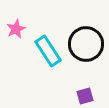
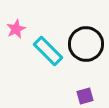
cyan rectangle: rotated 12 degrees counterclockwise
